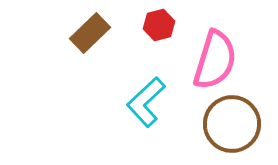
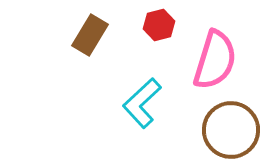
brown rectangle: moved 2 px down; rotated 15 degrees counterclockwise
cyan L-shape: moved 4 px left, 1 px down
brown circle: moved 1 px left, 6 px down
